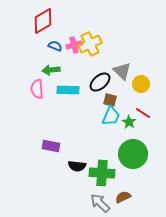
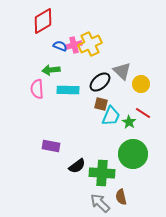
blue semicircle: moved 5 px right
brown square: moved 9 px left, 4 px down
black semicircle: rotated 42 degrees counterclockwise
brown semicircle: moved 2 px left; rotated 77 degrees counterclockwise
